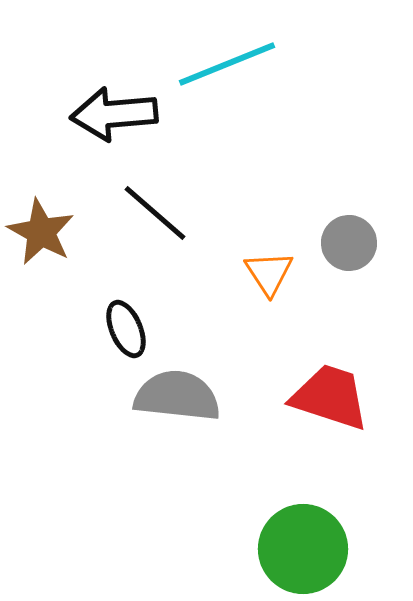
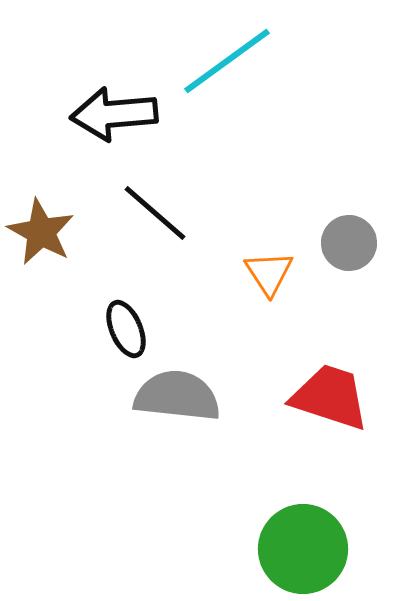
cyan line: moved 3 px up; rotated 14 degrees counterclockwise
